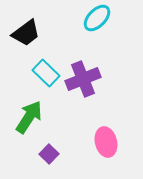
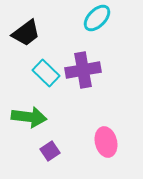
purple cross: moved 9 px up; rotated 12 degrees clockwise
green arrow: rotated 64 degrees clockwise
purple square: moved 1 px right, 3 px up; rotated 12 degrees clockwise
